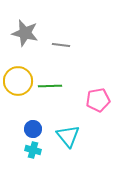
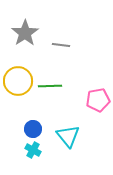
gray star: rotated 24 degrees clockwise
cyan cross: rotated 14 degrees clockwise
